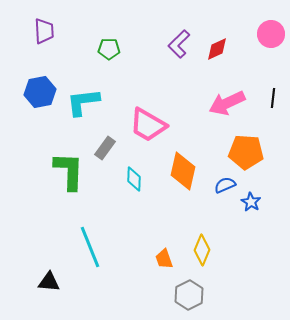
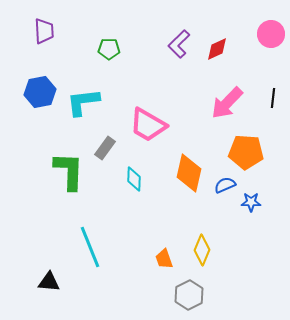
pink arrow: rotated 21 degrees counterclockwise
orange diamond: moved 6 px right, 2 px down
blue star: rotated 30 degrees counterclockwise
